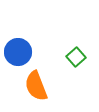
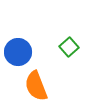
green square: moved 7 px left, 10 px up
